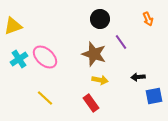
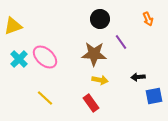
brown star: rotated 15 degrees counterclockwise
cyan cross: rotated 12 degrees counterclockwise
